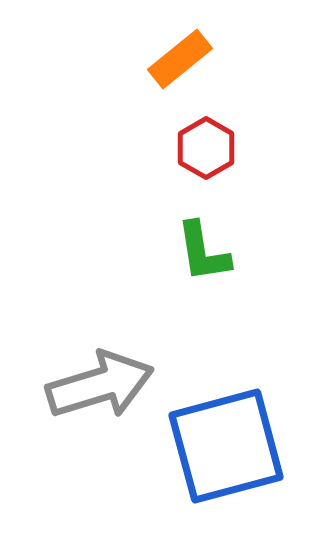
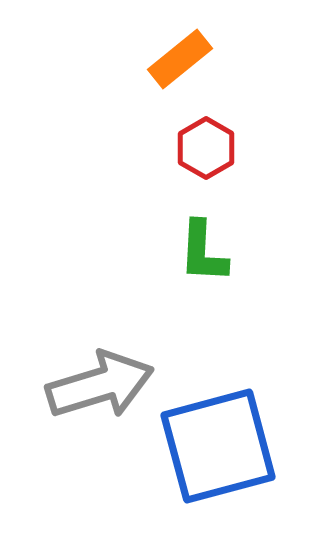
green L-shape: rotated 12 degrees clockwise
blue square: moved 8 px left
